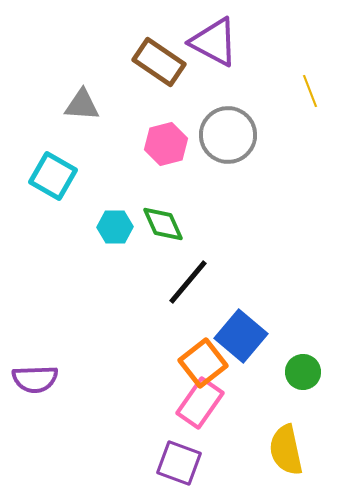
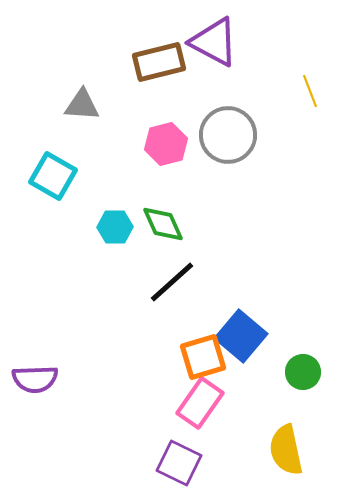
brown rectangle: rotated 48 degrees counterclockwise
black line: moved 16 px left; rotated 8 degrees clockwise
orange square: moved 6 px up; rotated 21 degrees clockwise
purple square: rotated 6 degrees clockwise
